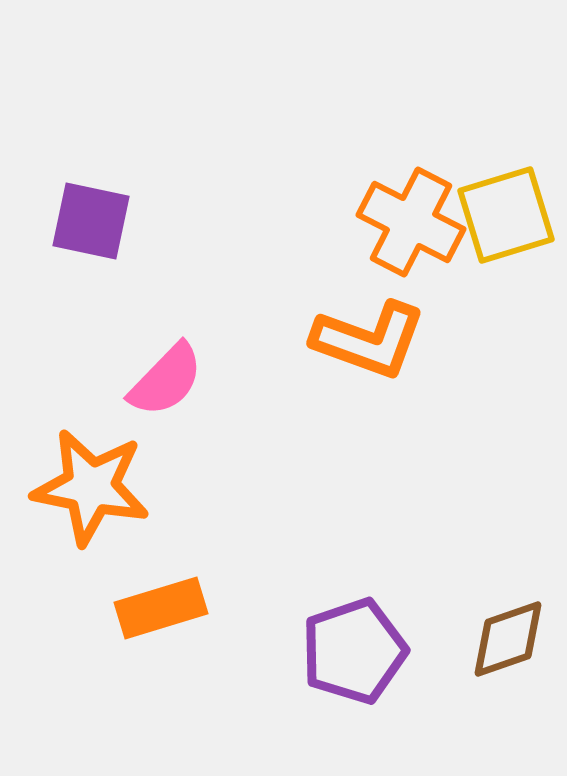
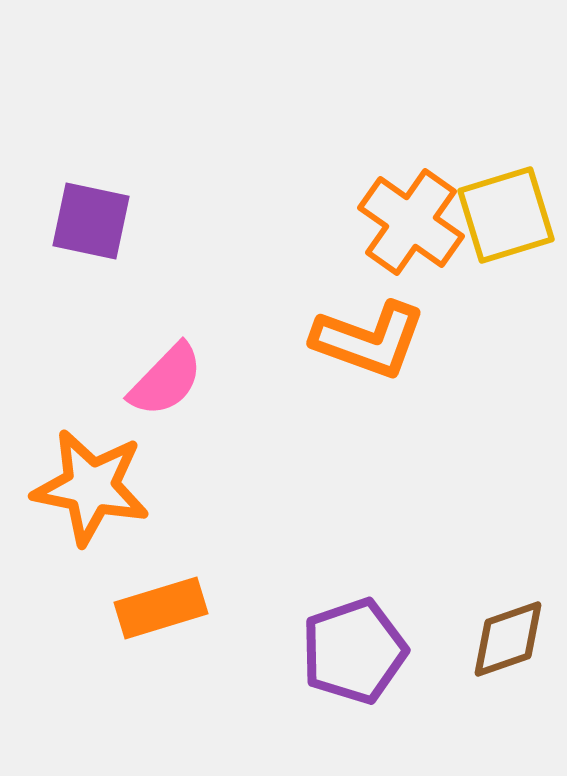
orange cross: rotated 8 degrees clockwise
